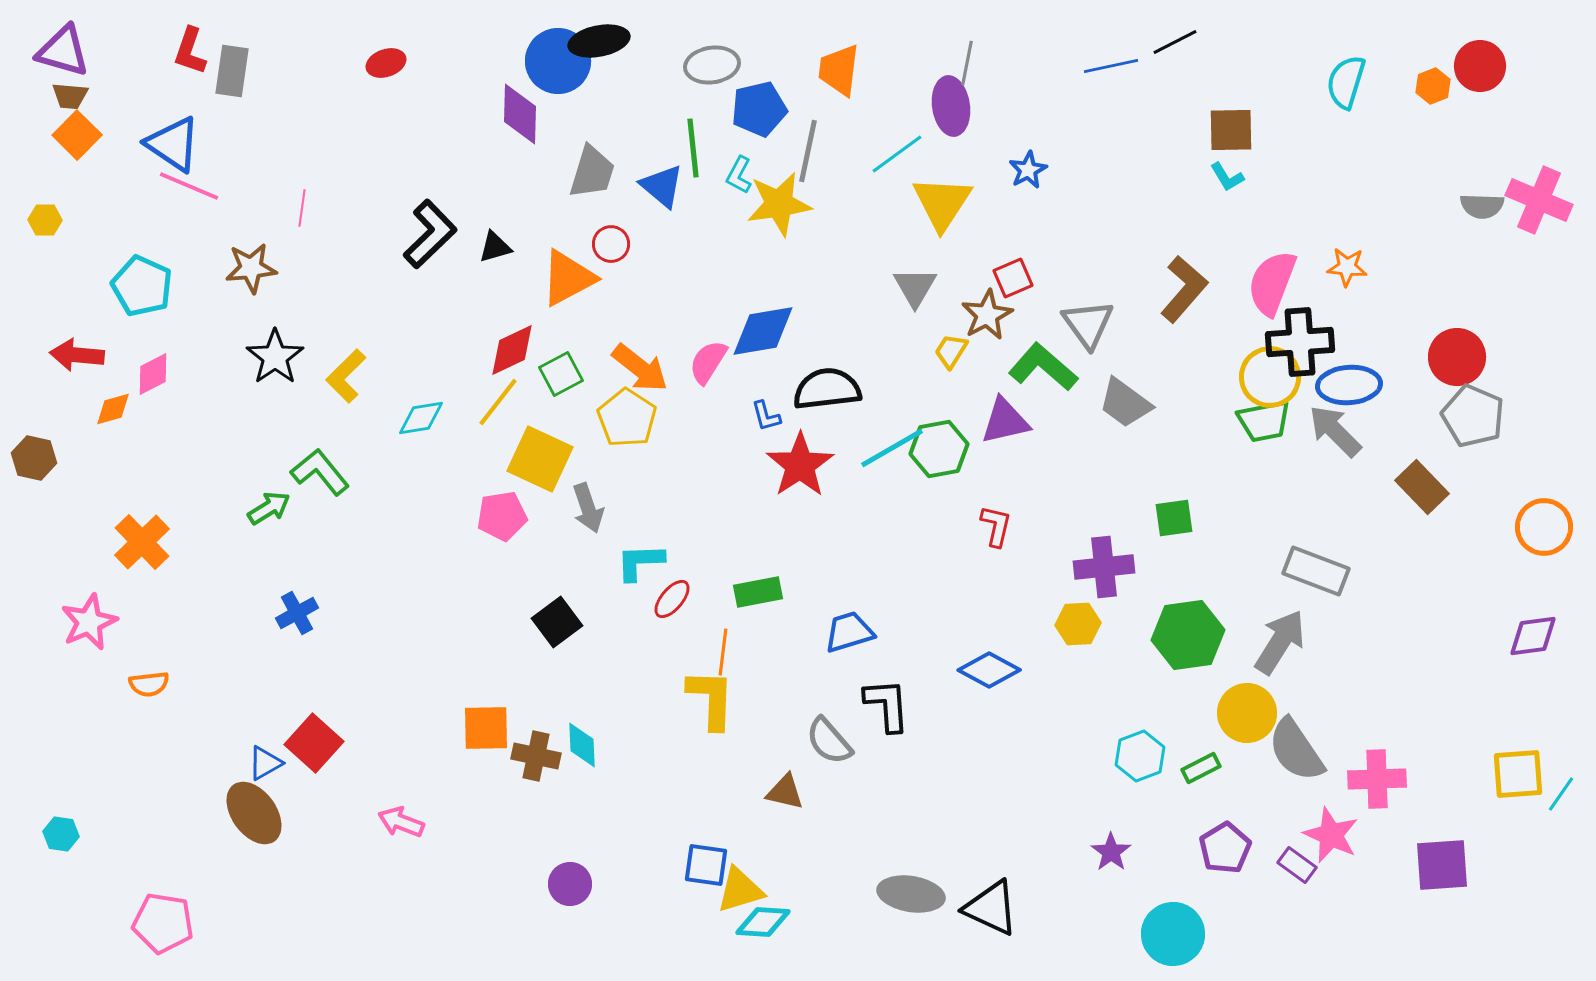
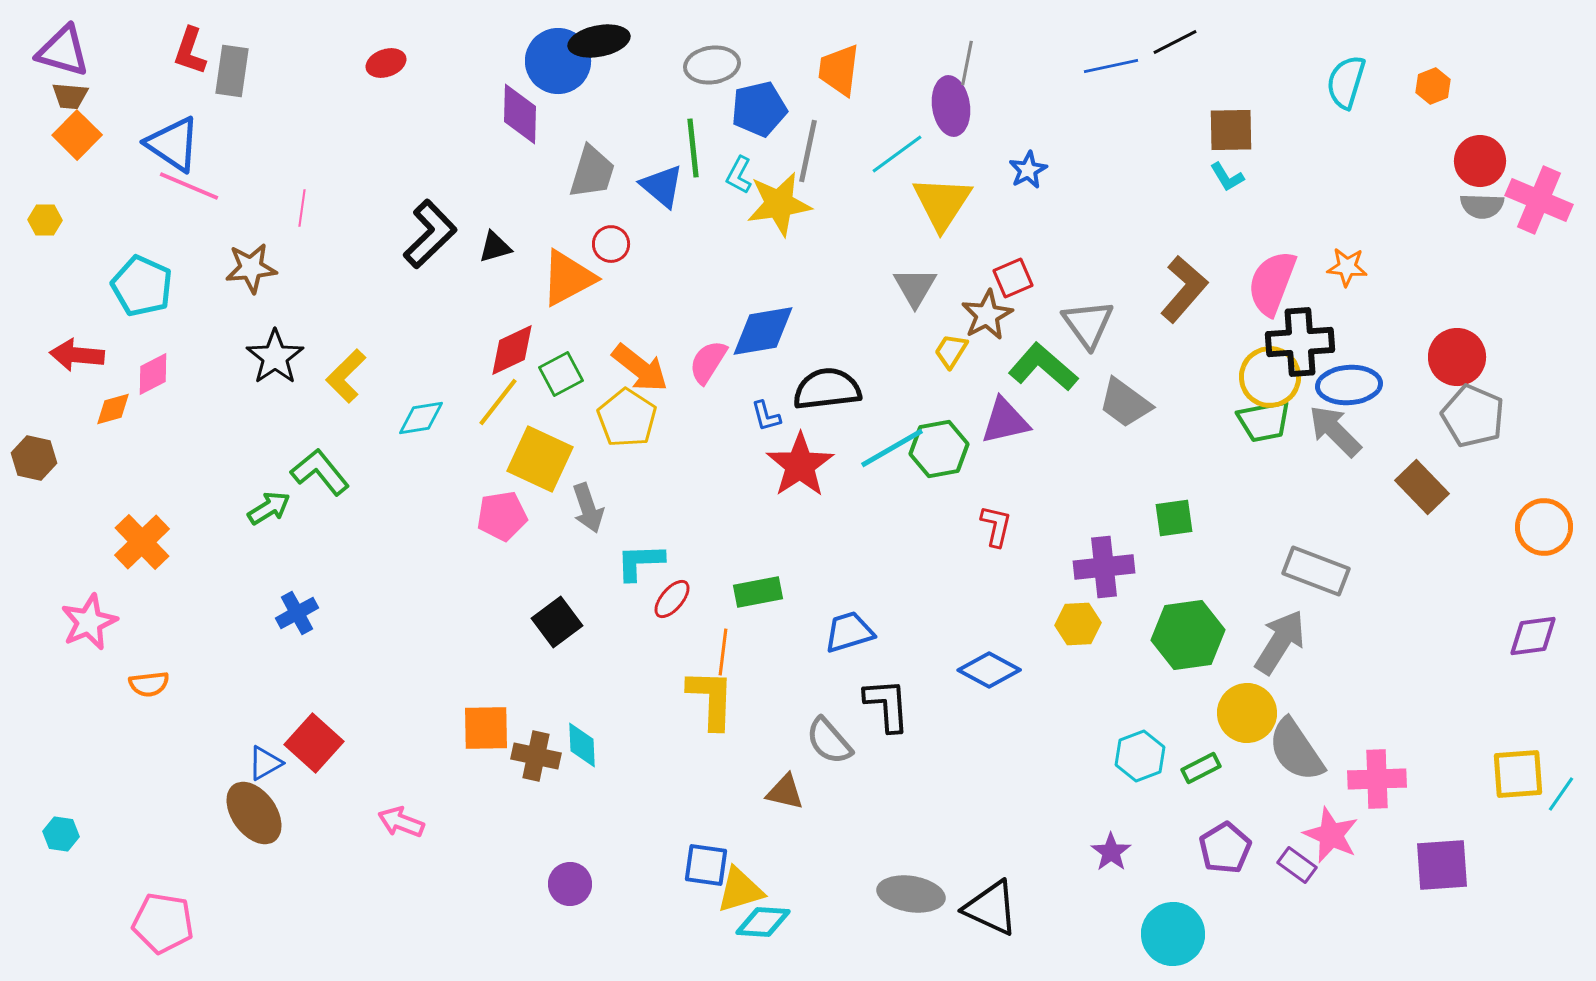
red circle at (1480, 66): moved 95 px down
